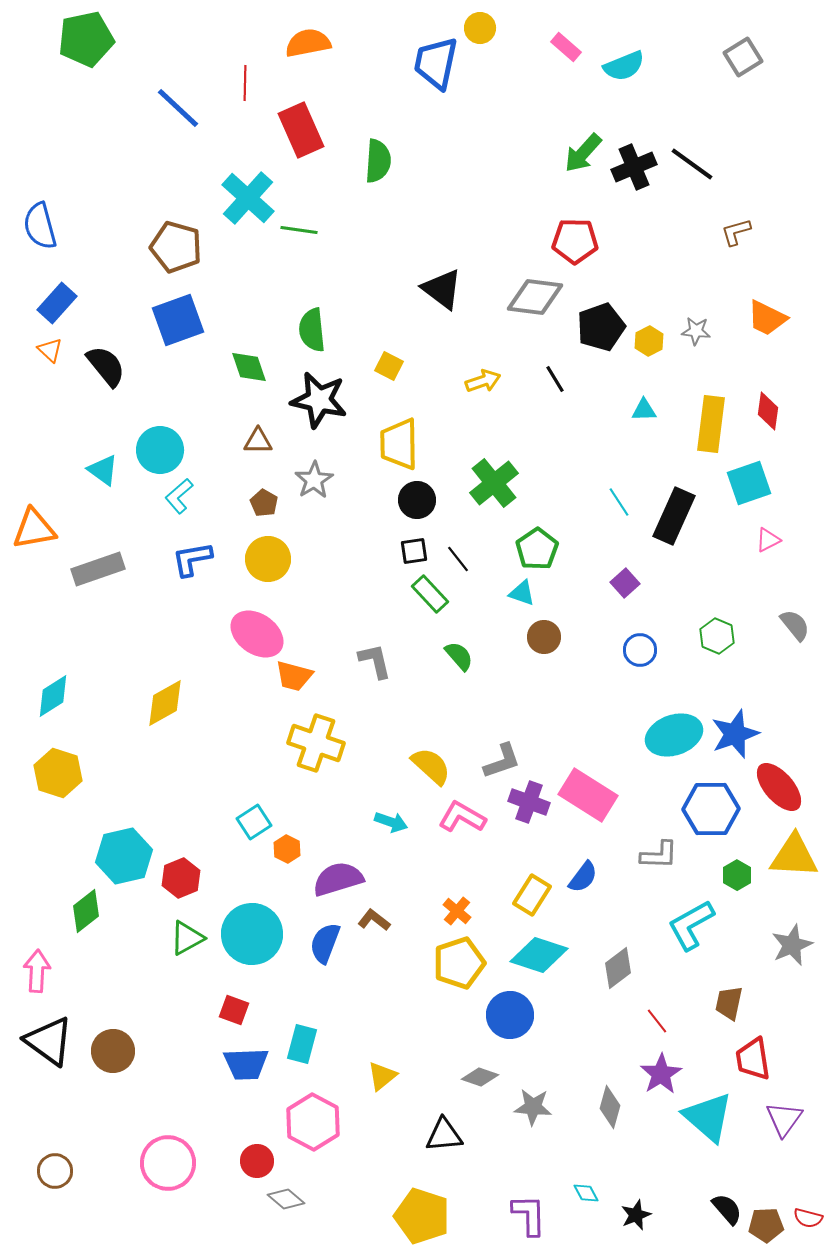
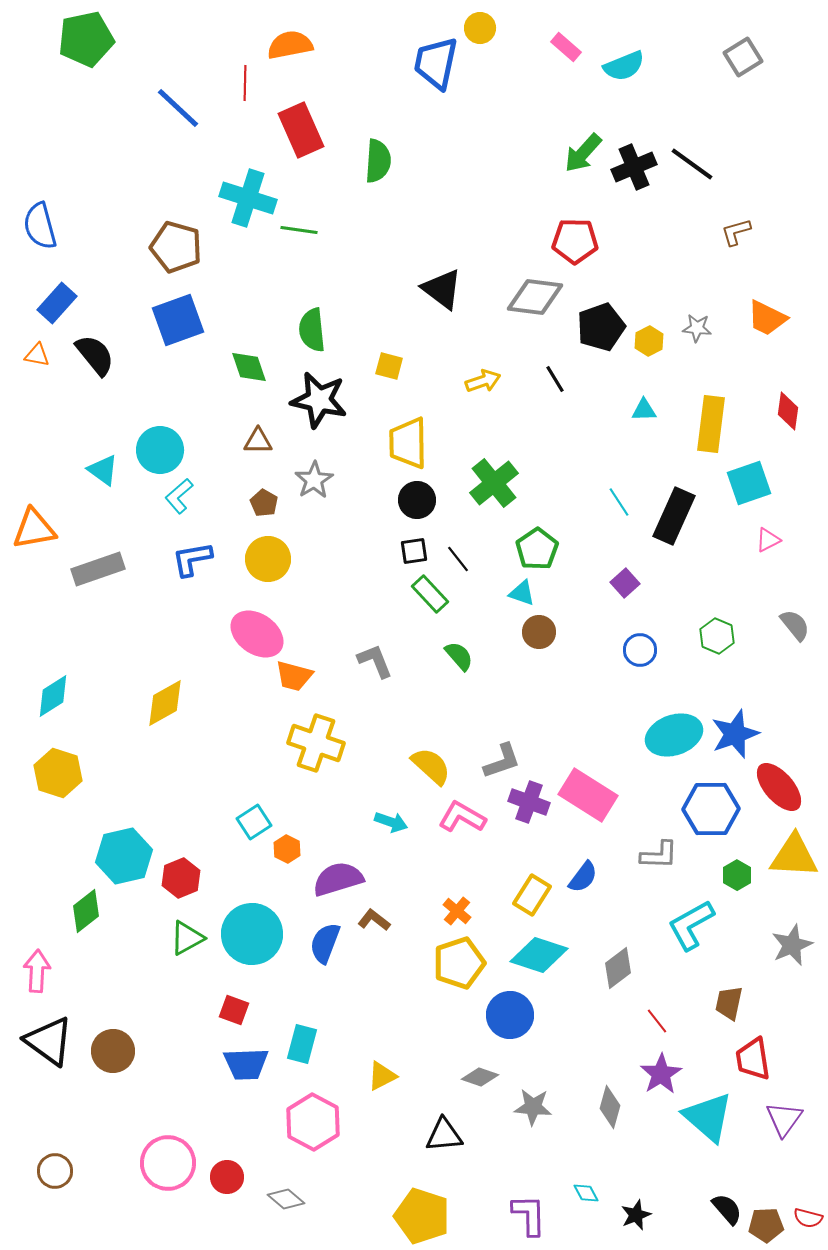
orange semicircle at (308, 43): moved 18 px left, 2 px down
cyan cross at (248, 198): rotated 24 degrees counterclockwise
gray star at (696, 331): moved 1 px right, 3 px up
orange triangle at (50, 350): moved 13 px left, 5 px down; rotated 32 degrees counterclockwise
black semicircle at (106, 366): moved 11 px left, 11 px up
yellow square at (389, 366): rotated 12 degrees counterclockwise
red diamond at (768, 411): moved 20 px right
yellow trapezoid at (399, 444): moved 9 px right, 1 px up
brown circle at (544, 637): moved 5 px left, 5 px up
gray L-shape at (375, 661): rotated 9 degrees counterclockwise
yellow triangle at (382, 1076): rotated 12 degrees clockwise
red circle at (257, 1161): moved 30 px left, 16 px down
